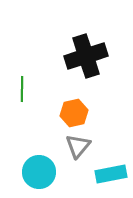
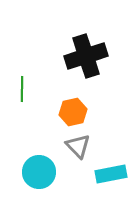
orange hexagon: moved 1 px left, 1 px up
gray triangle: rotated 24 degrees counterclockwise
